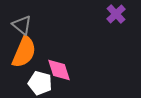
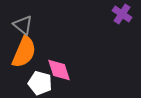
purple cross: moved 6 px right; rotated 12 degrees counterclockwise
gray triangle: moved 1 px right
